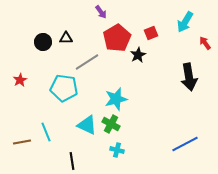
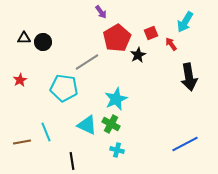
black triangle: moved 42 px left
red arrow: moved 34 px left, 1 px down
cyan star: rotated 10 degrees counterclockwise
